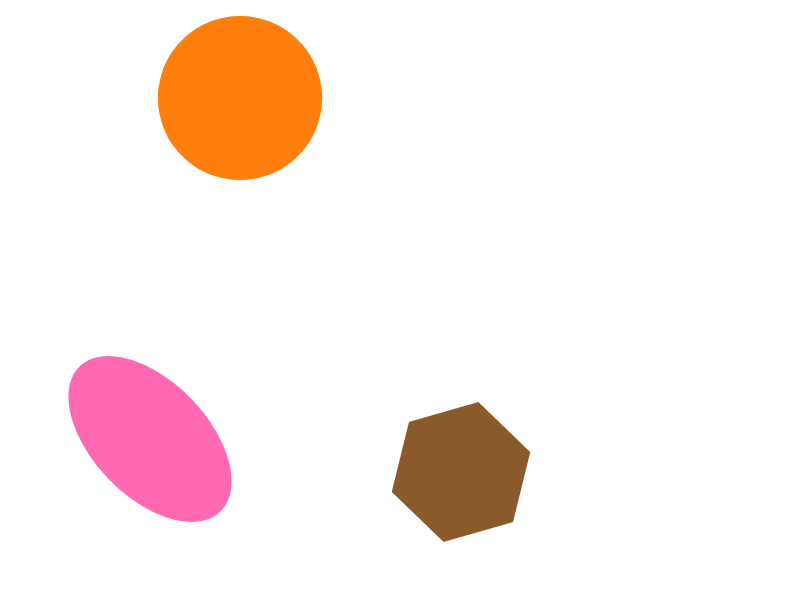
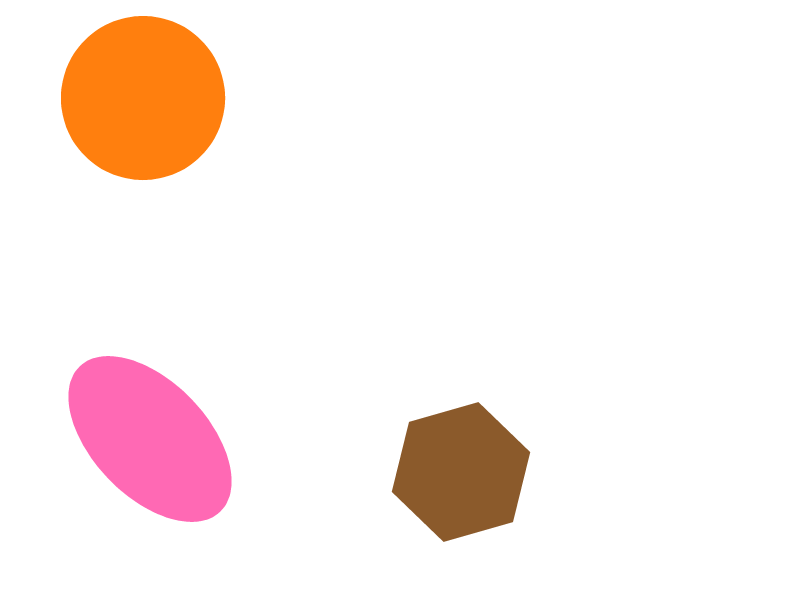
orange circle: moved 97 px left
